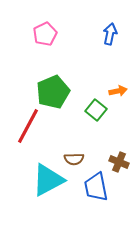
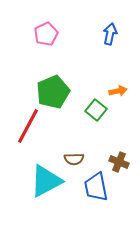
pink pentagon: moved 1 px right
cyan triangle: moved 2 px left, 1 px down
